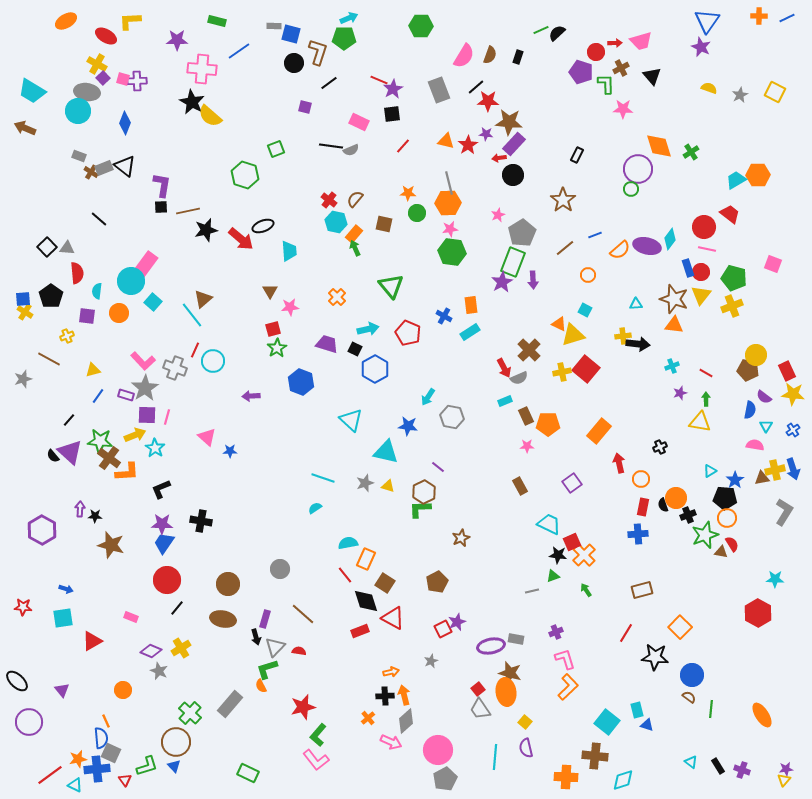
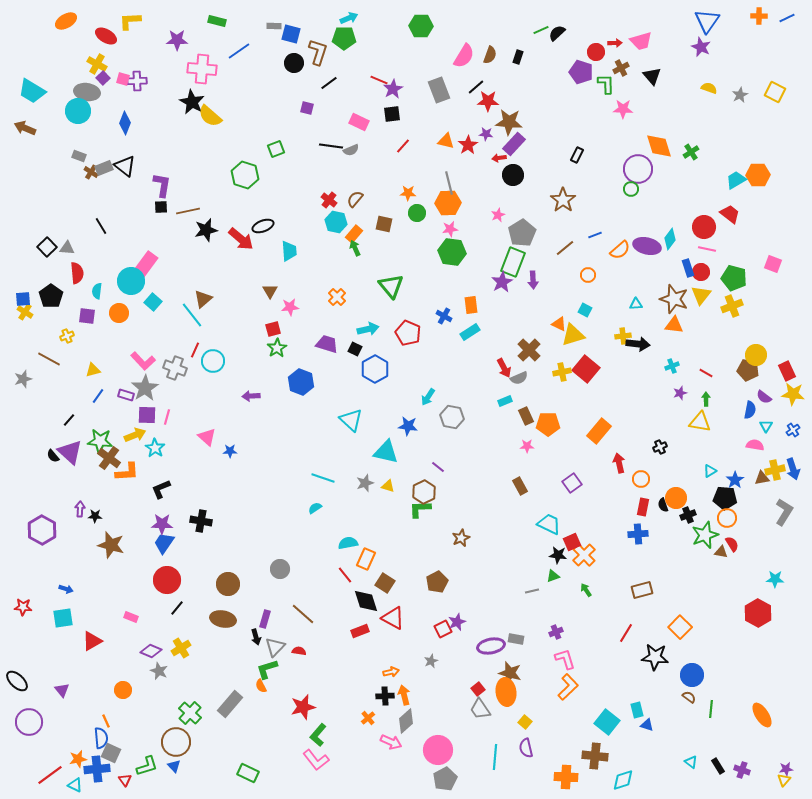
purple square at (305, 107): moved 2 px right, 1 px down
black line at (99, 219): moved 2 px right, 7 px down; rotated 18 degrees clockwise
